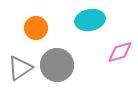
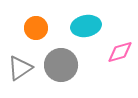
cyan ellipse: moved 4 px left, 6 px down
gray circle: moved 4 px right
